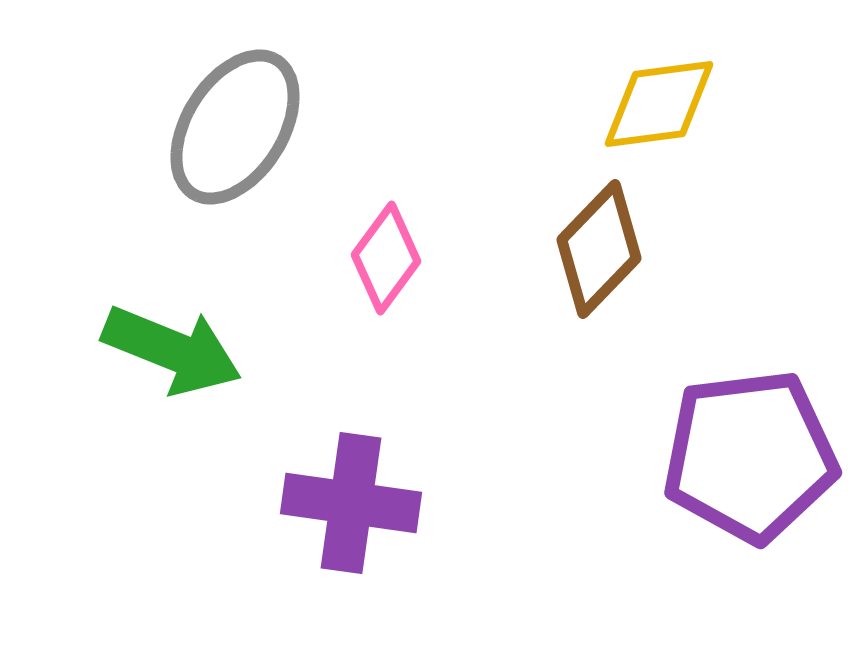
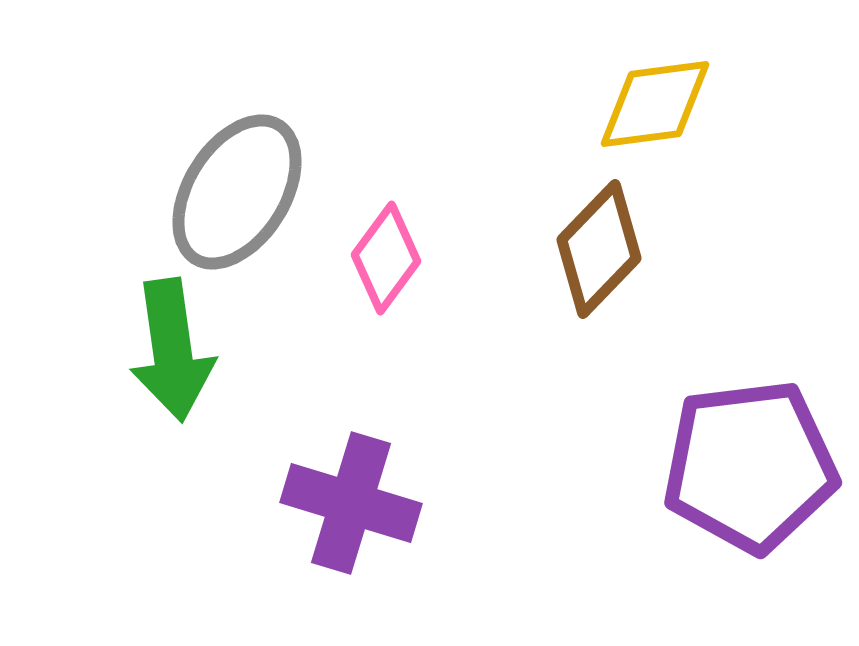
yellow diamond: moved 4 px left
gray ellipse: moved 2 px right, 65 px down
green arrow: rotated 60 degrees clockwise
purple pentagon: moved 10 px down
purple cross: rotated 9 degrees clockwise
